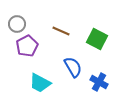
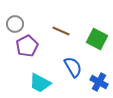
gray circle: moved 2 px left
